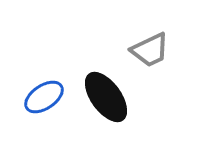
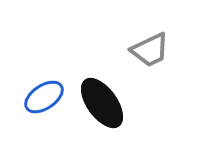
black ellipse: moved 4 px left, 6 px down
